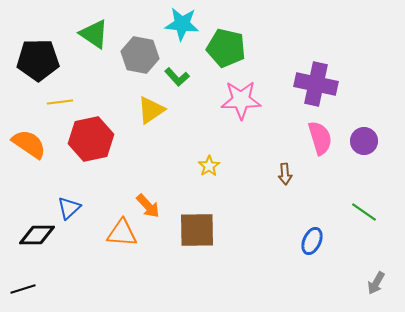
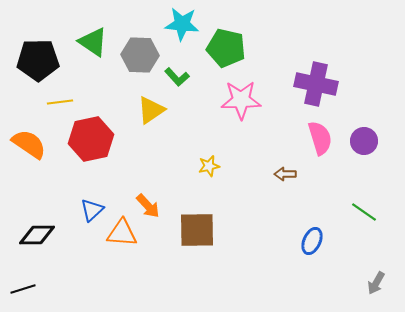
green triangle: moved 1 px left, 8 px down
gray hexagon: rotated 9 degrees counterclockwise
yellow star: rotated 20 degrees clockwise
brown arrow: rotated 95 degrees clockwise
blue triangle: moved 23 px right, 2 px down
